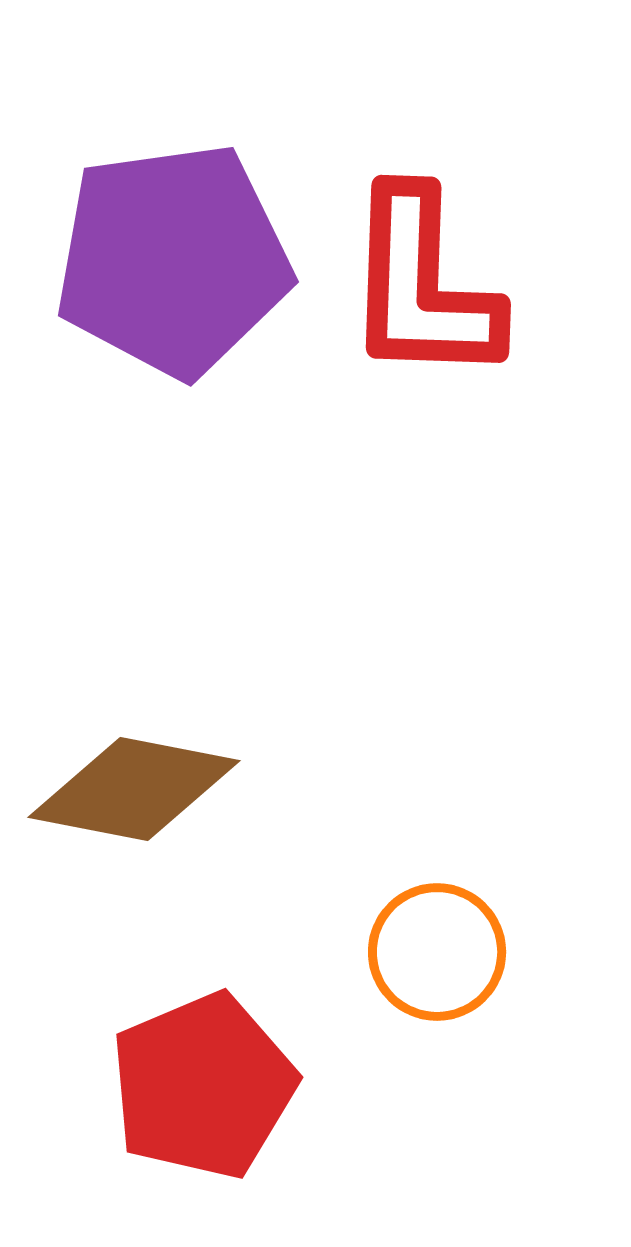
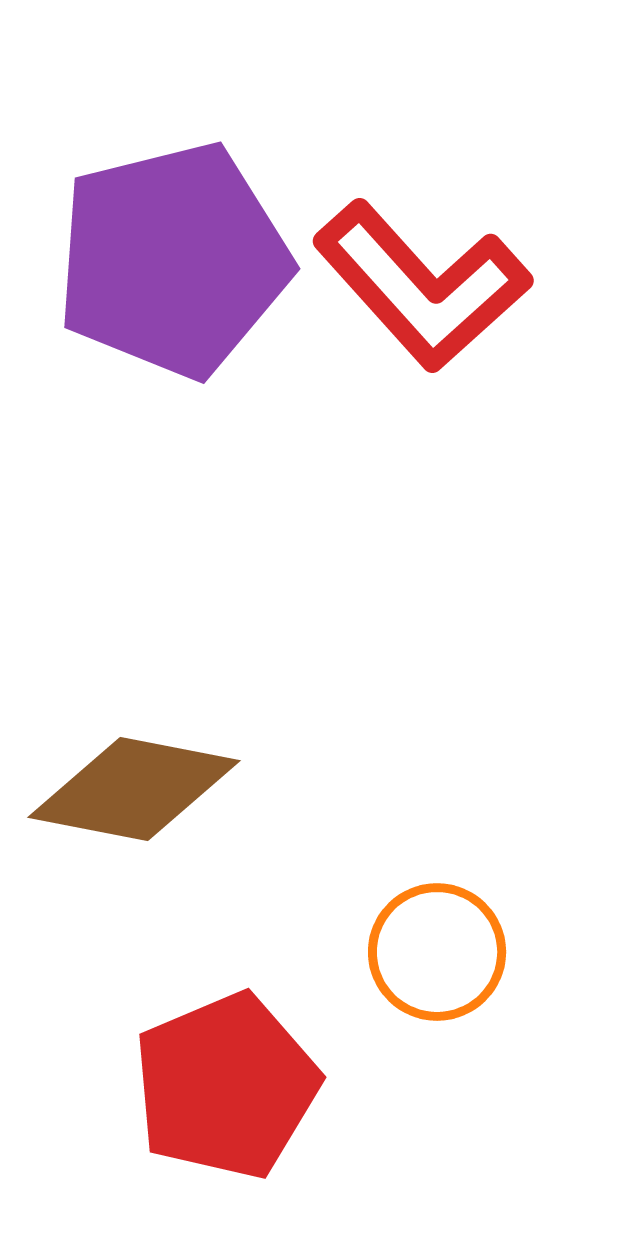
purple pentagon: rotated 6 degrees counterclockwise
red L-shape: rotated 44 degrees counterclockwise
red pentagon: moved 23 px right
